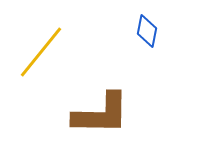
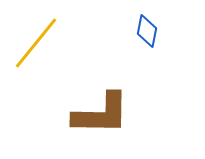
yellow line: moved 5 px left, 9 px up
